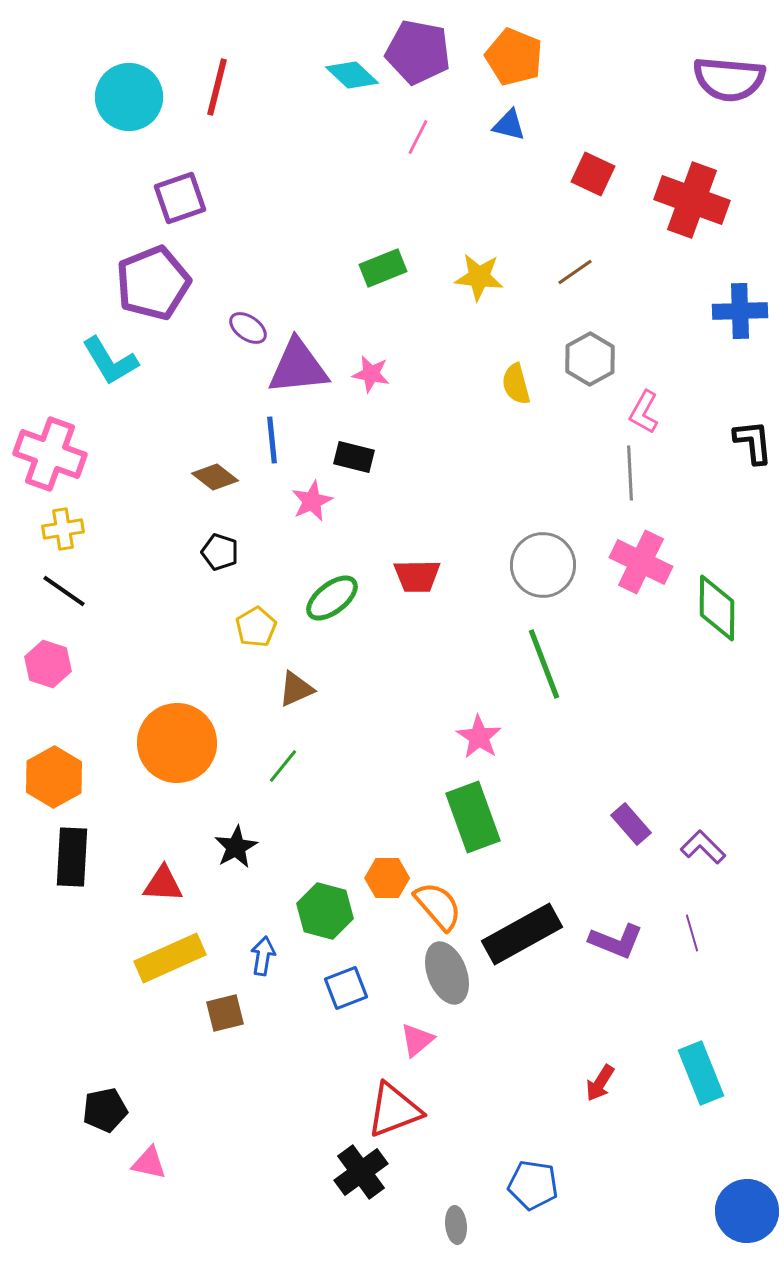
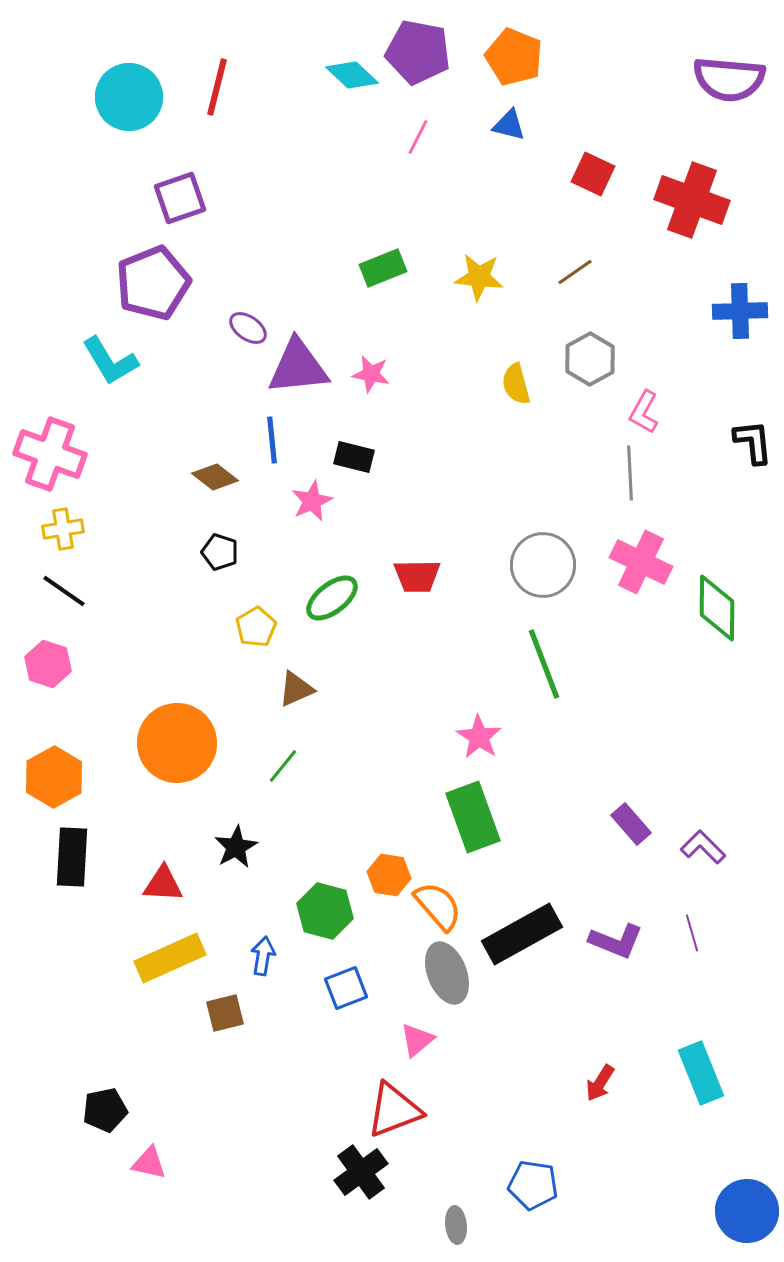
orange hexagon at (387, 878): moved 2 px right, 3 px up; rotated 9 degrees clockwise
